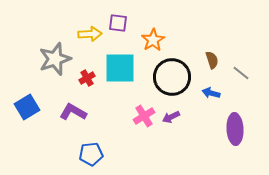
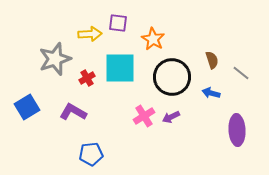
orange star: moved 1 px up; rotated 10 degrees counterclockwise
purple ellipse: moved 2 px right, 1 px down
